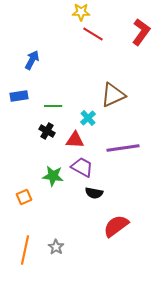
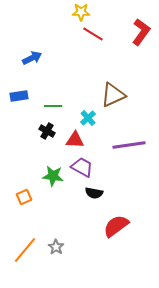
blue arrow: moved 2 px up; rotated 36 degrees clockwise
purple line: moved 6 px right, 3 px up
orange line: rotated 28 degrees clockwise
